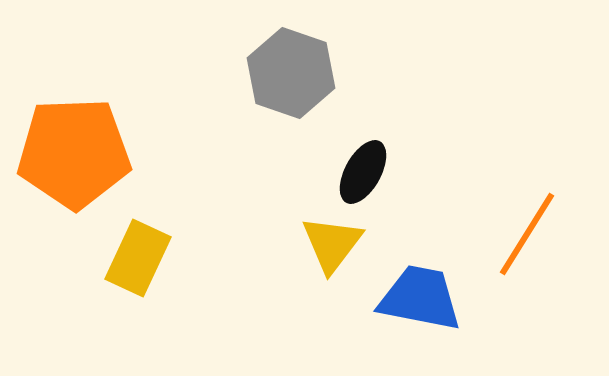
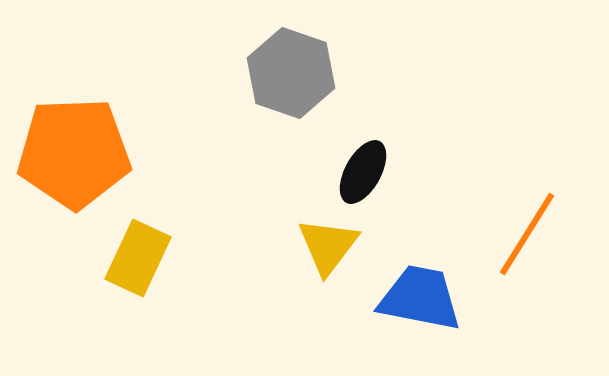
yellow triangle: moved 4 px left, 2 px down
